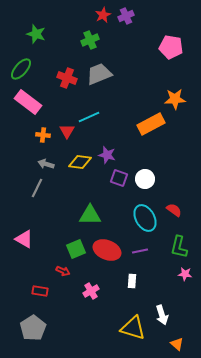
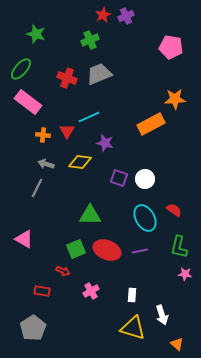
purple star: moved 2 px left, 12 px up
white rectangle: moved 14 px down
red rectangle: moved 2 px right
